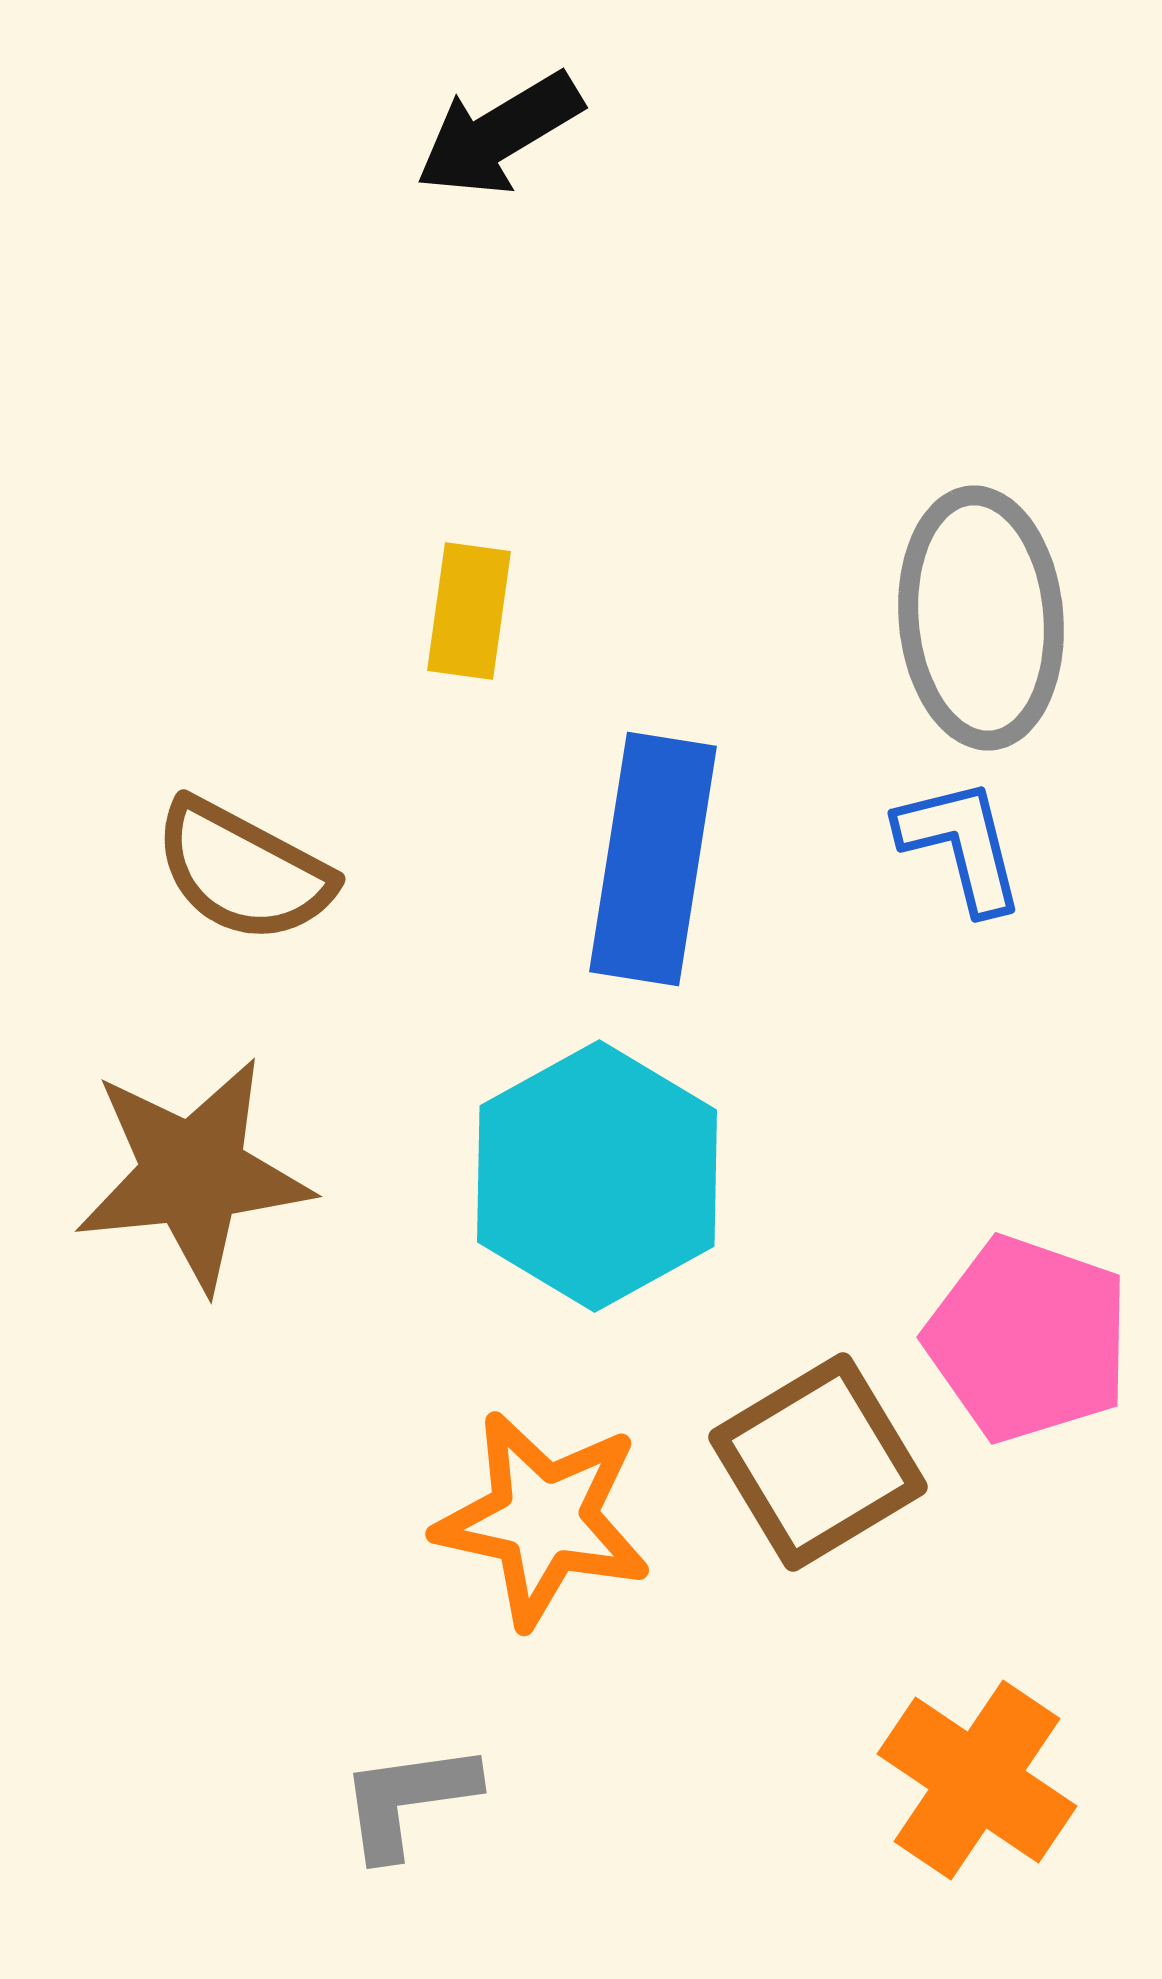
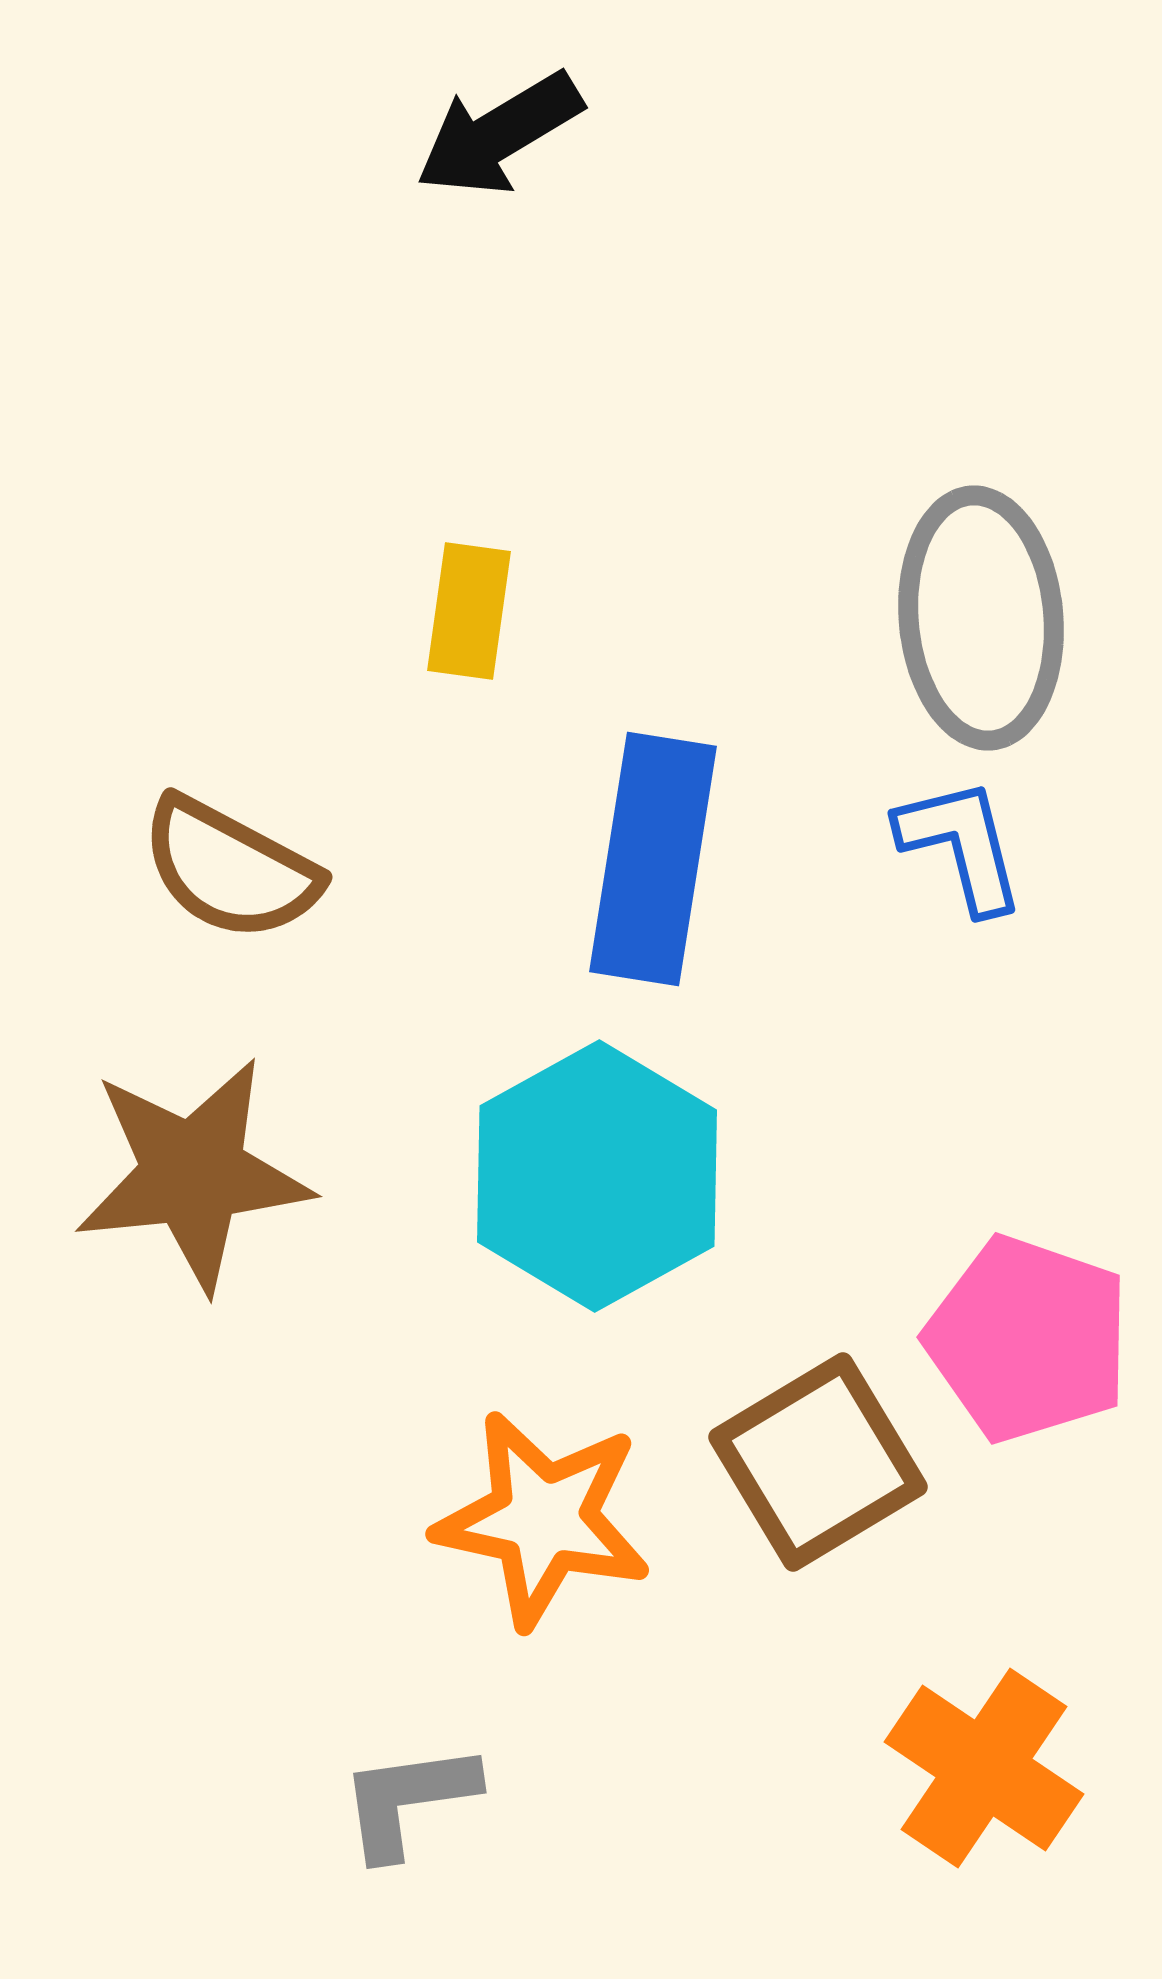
brown semicircle: moved 13 px left, 2 px up
orange cross: moved 7 px right, 12 px up
